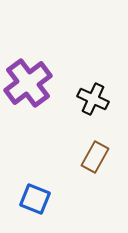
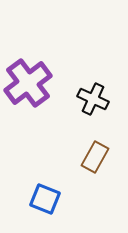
blue square: moved 10 px right
